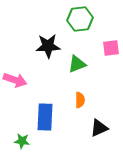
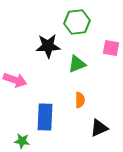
green hexagon: moved 3 px left, 3 px down
pink square: rotated 18 degrees clockwise
